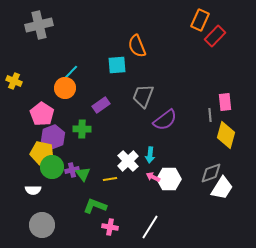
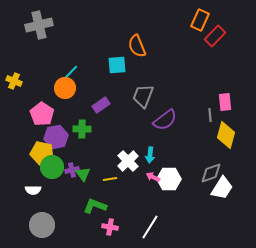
purple hexagon: moved 3 px right; rotated 10 degrees clockwise
